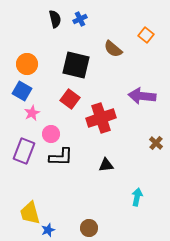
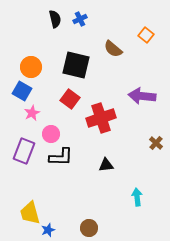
orange circle: moved 4 px right, 3 px down
cyan arrow: rotated 18 degrees counterclockwise
